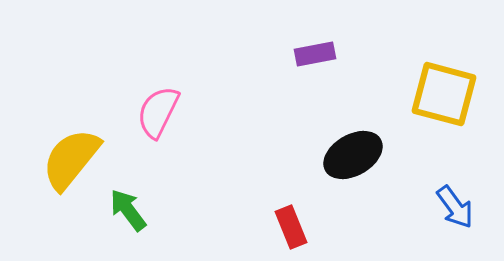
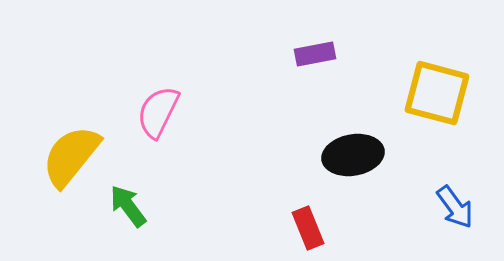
yellow square: moved 7 px left, 1 px up
black ellipse: rotated 20 degrees clockwise
yellow semicircle: moved 3 px up
green arrow: moved 4 px up
red rectangle: moved 17 px right, 1 px down
